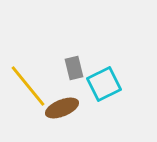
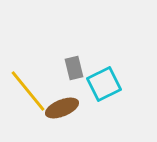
yellow line: moved 5 px down
